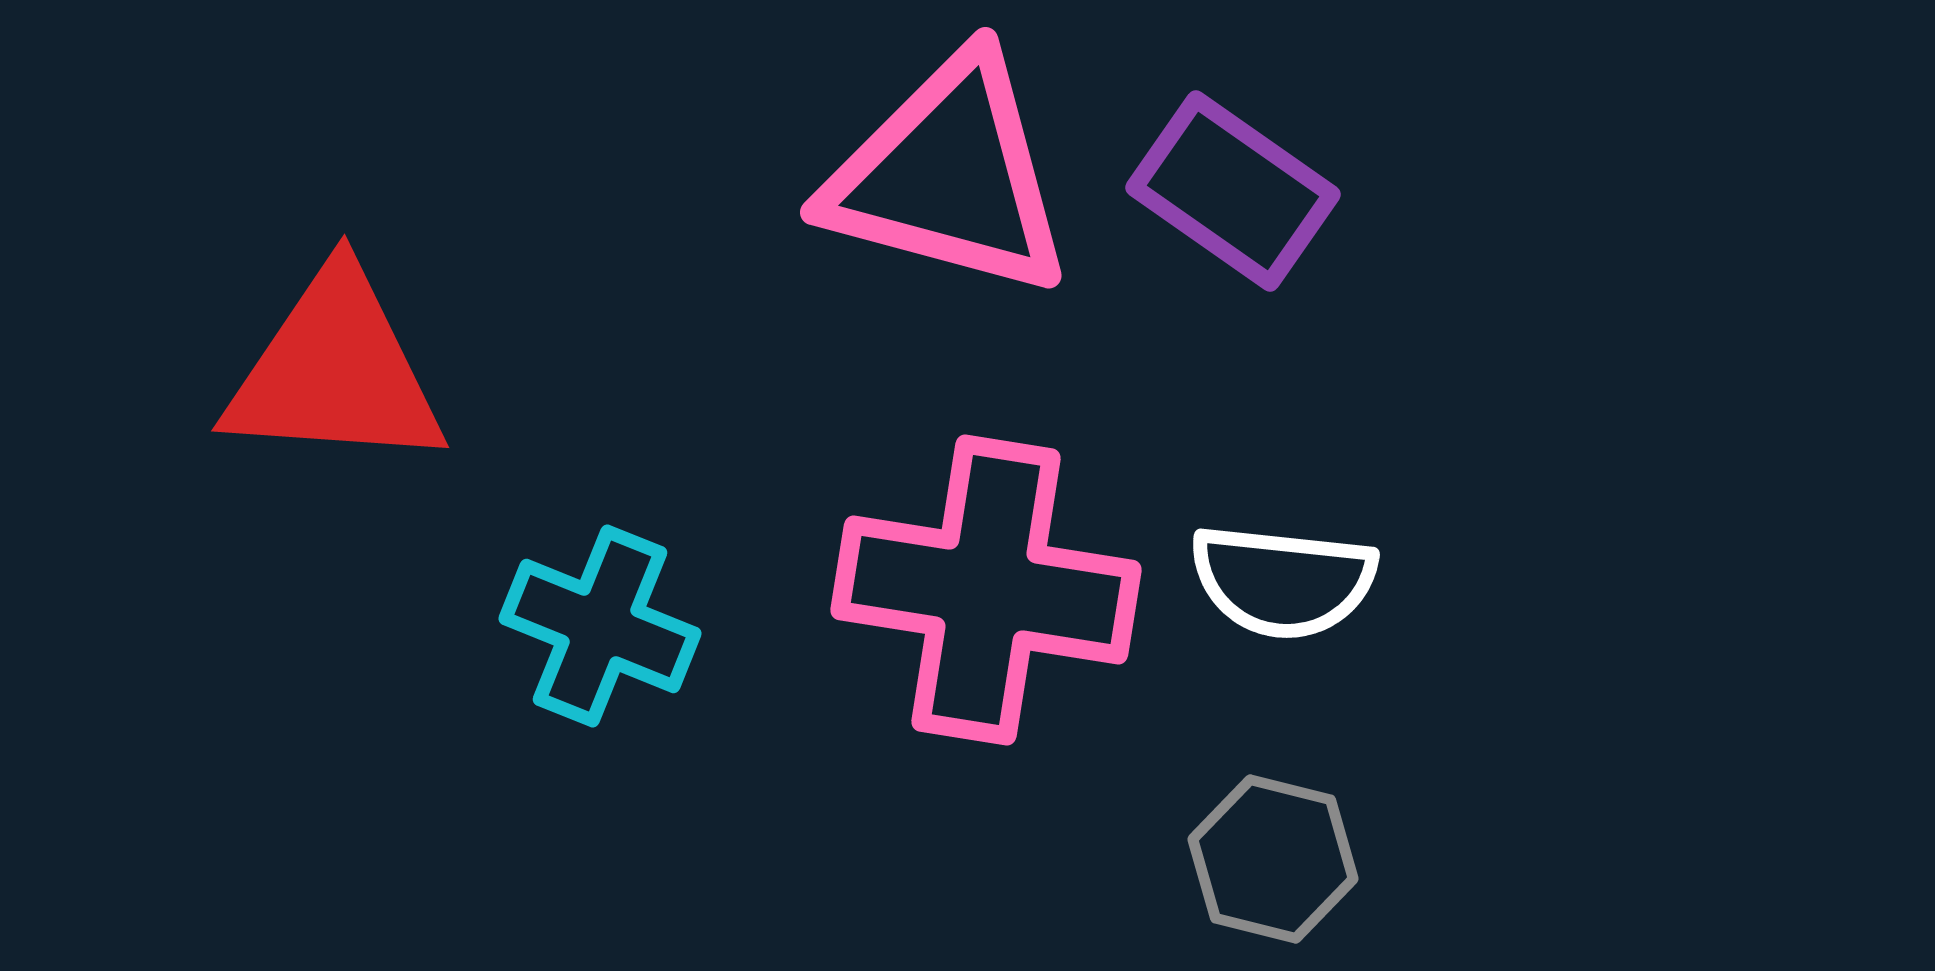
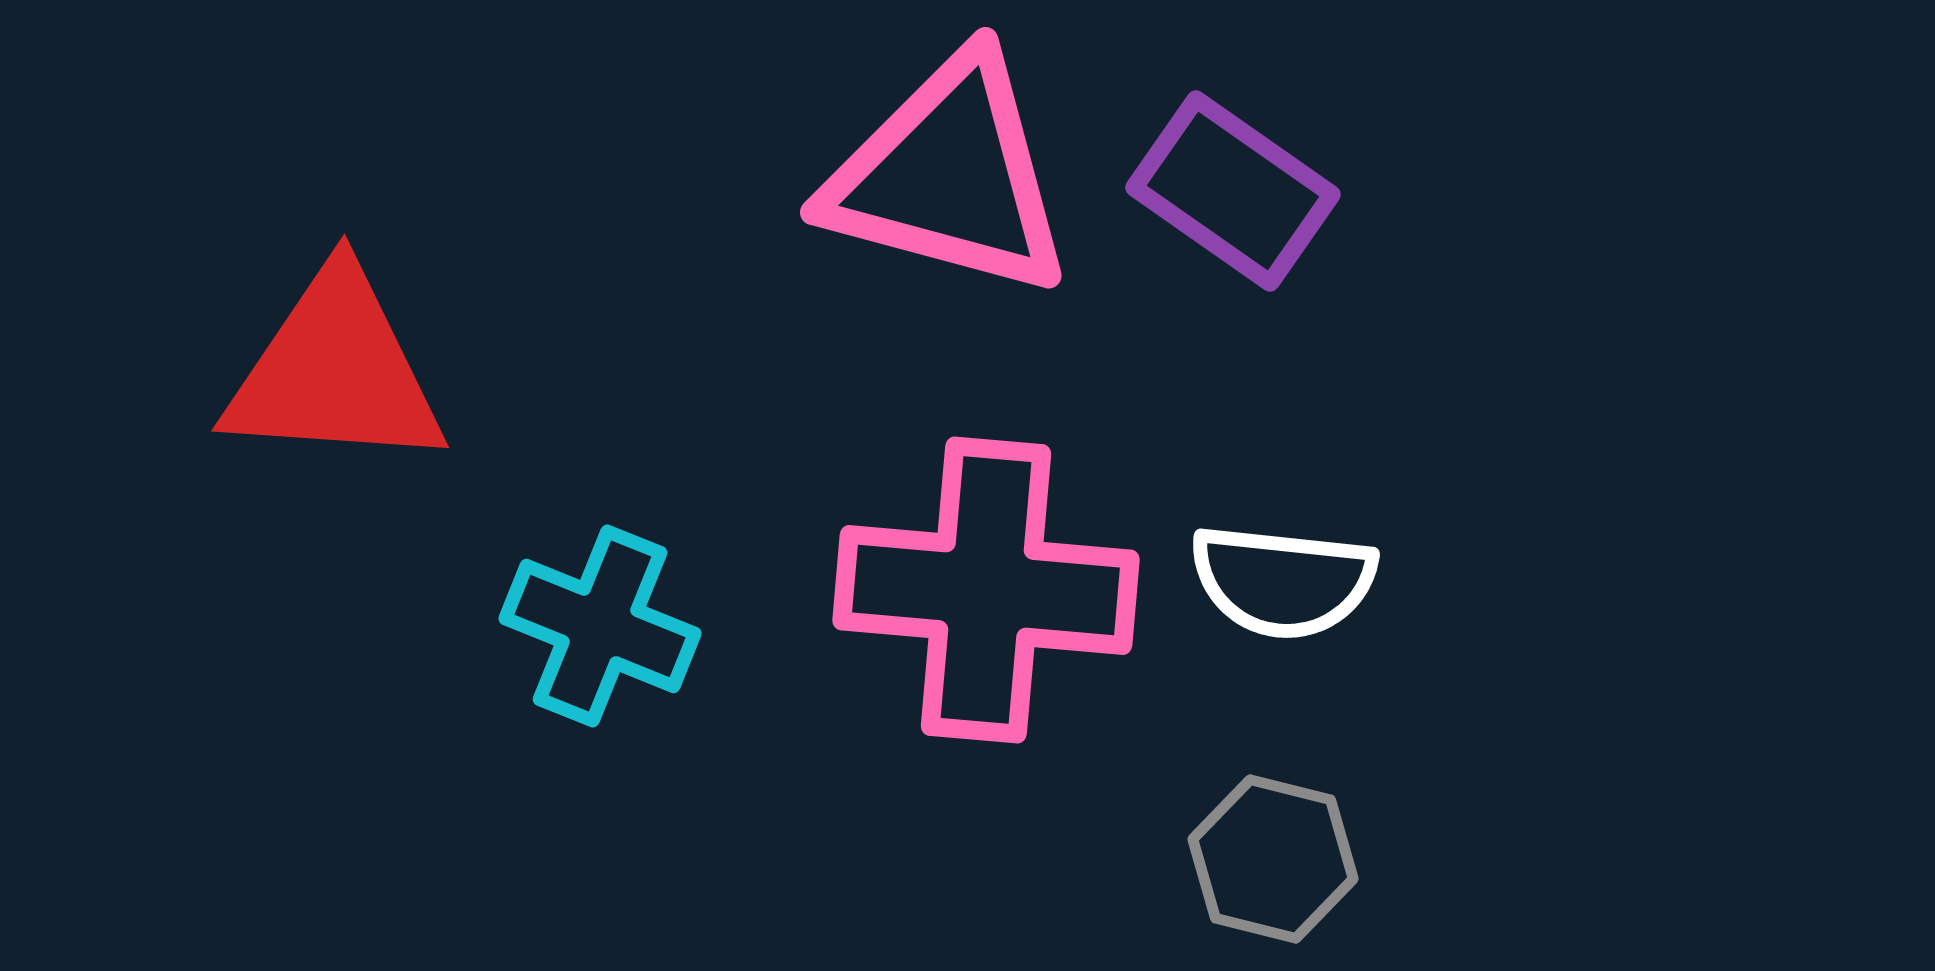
pink cross: rotated 4 degrees counterclockwise
